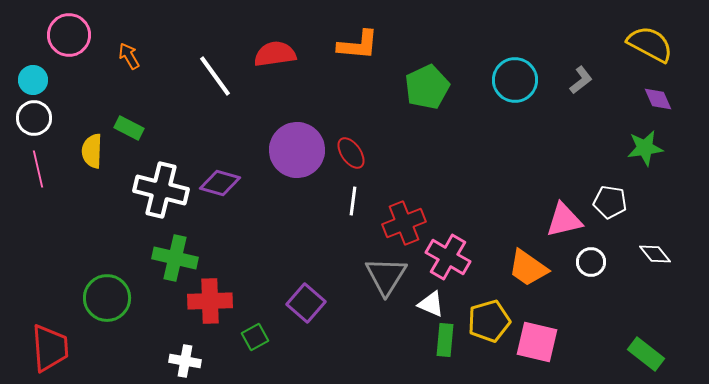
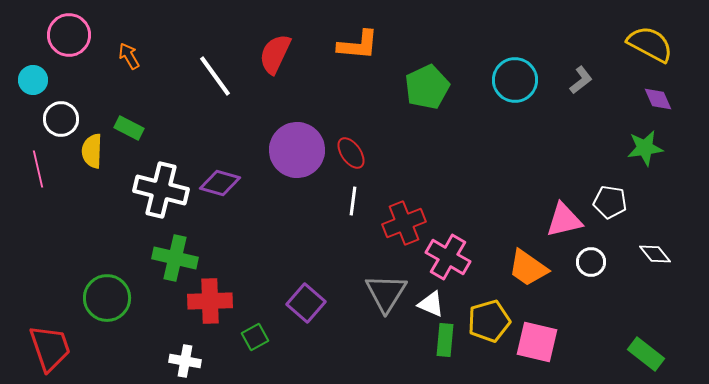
red semicircle at (275, 54): rotated 57 degrees counterclockwise
white circle at (34, 118): moved 27 px right, 1 px down
gray triangle at (386, 276): moved 17 px down
red trapezoid at (50, 348): rotated 15 degrees counterclockwise
